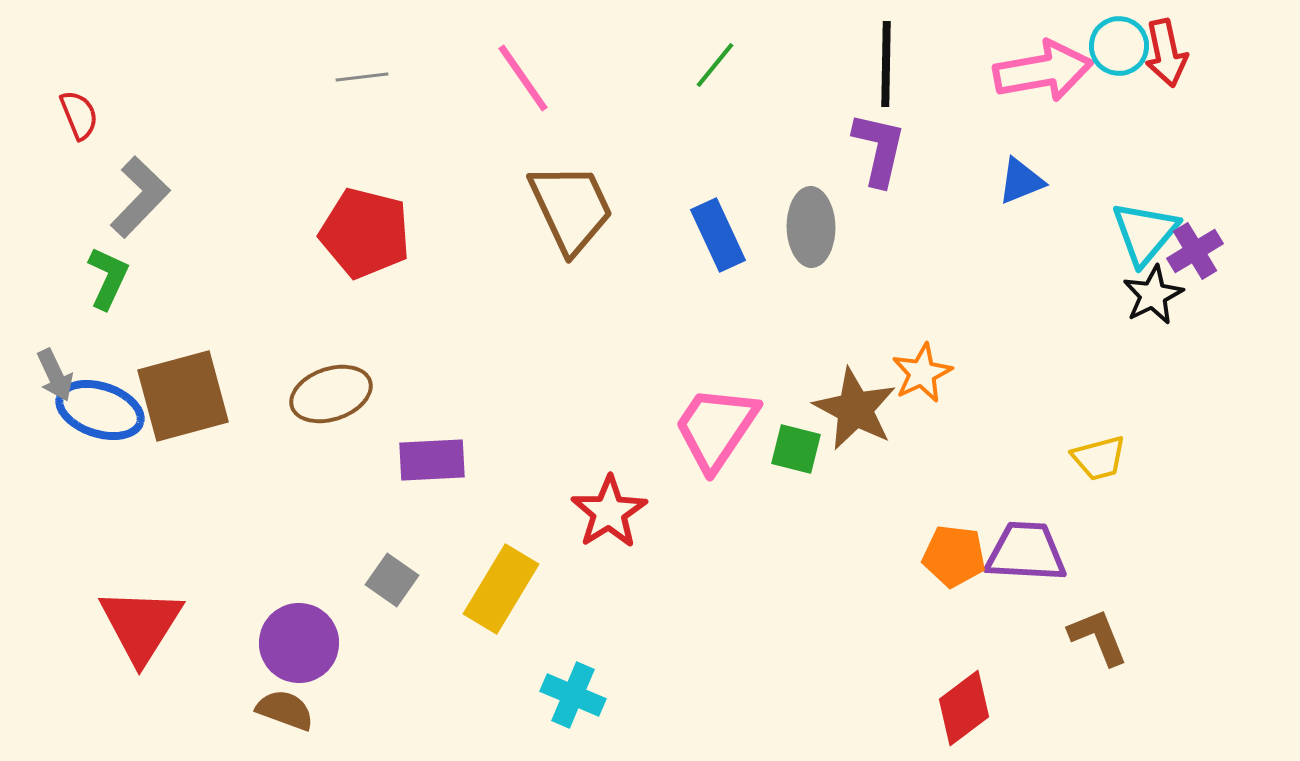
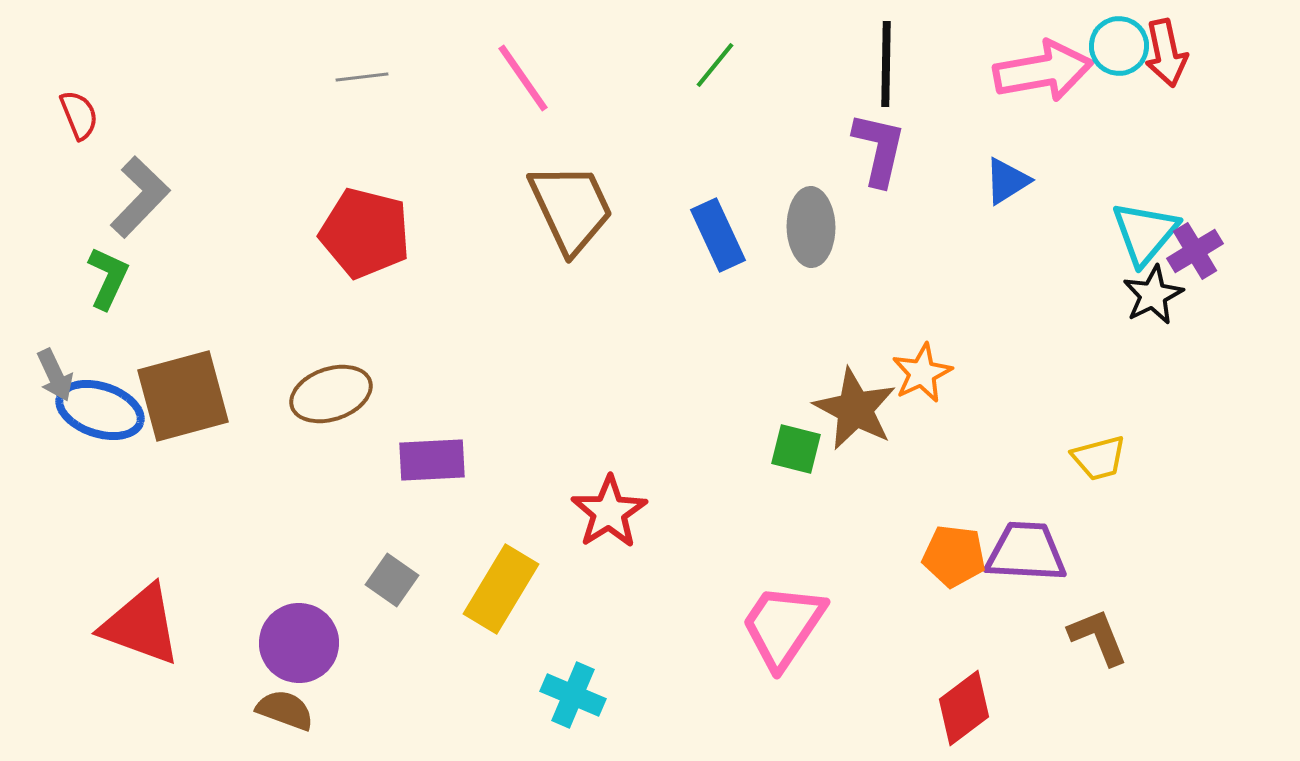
blue triangle: moved 14 px left; rotated 10 degrees counterclockwise
pink trapezoid: moved 67 px right, 198 px down
red triangle: rotated 42 degrees counterclockwise
